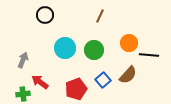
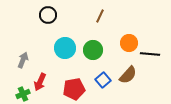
black circle: moved 3 px right
green circle: moved 1 px left
black line: moved 1 px right, 1 px up
red arrow: rotated 102 degrees counterclockwise
red pentagon: moved 2 px left; rotated 10 degrees clockwise
green cross: rotated 16 degrees counterclockwise
